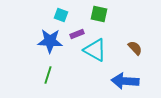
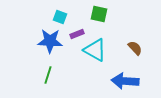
cyan square: moved 1 px left, 2 px down
